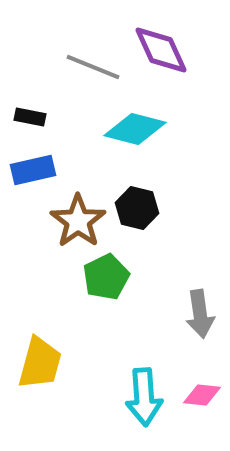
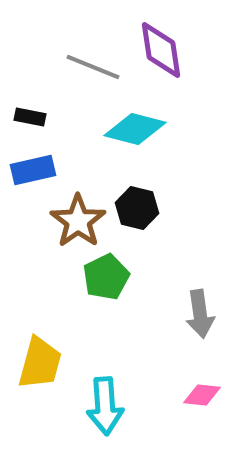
purple diamond: rotated 16 degrees clockwise
cyan arrow: moved 39 px left, 9 px down
